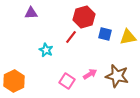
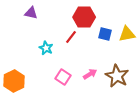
purple triangle: rotated 16 degrees clockwise
red hexagon: rotated 15 degrees clockwise
yellow triangle: moved 1 px left, 3 px up
cyan star: moved 2 px up
brown star: rotated 15 degrees clockwise
pink square: moved 4 px left, 4 px up
